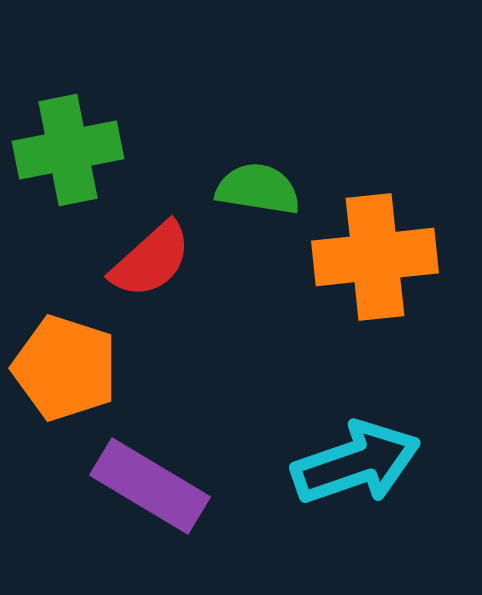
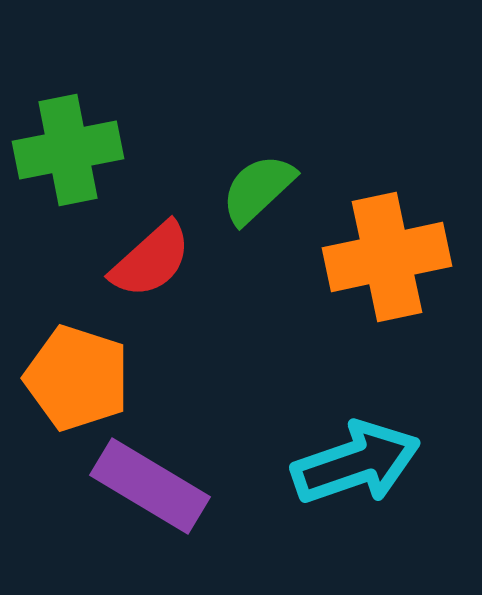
green semicircle: rotated 52 degrees counterclockwise
orange cross: moved 12 px right; rotated 6 degrees counterclockwise
orange pentagon: moved 12 px right, 10 px down
